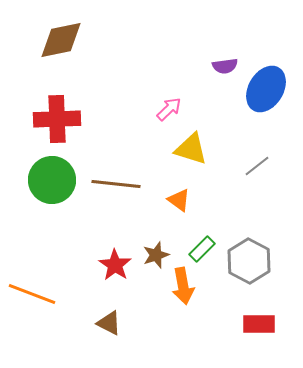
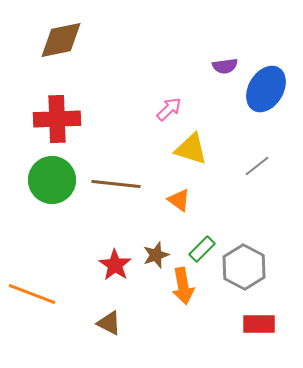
gray hexagon: moved 5 px left, 6 px down
